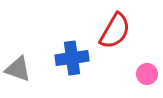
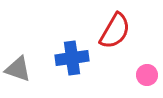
pink circle: moved 1 px down
